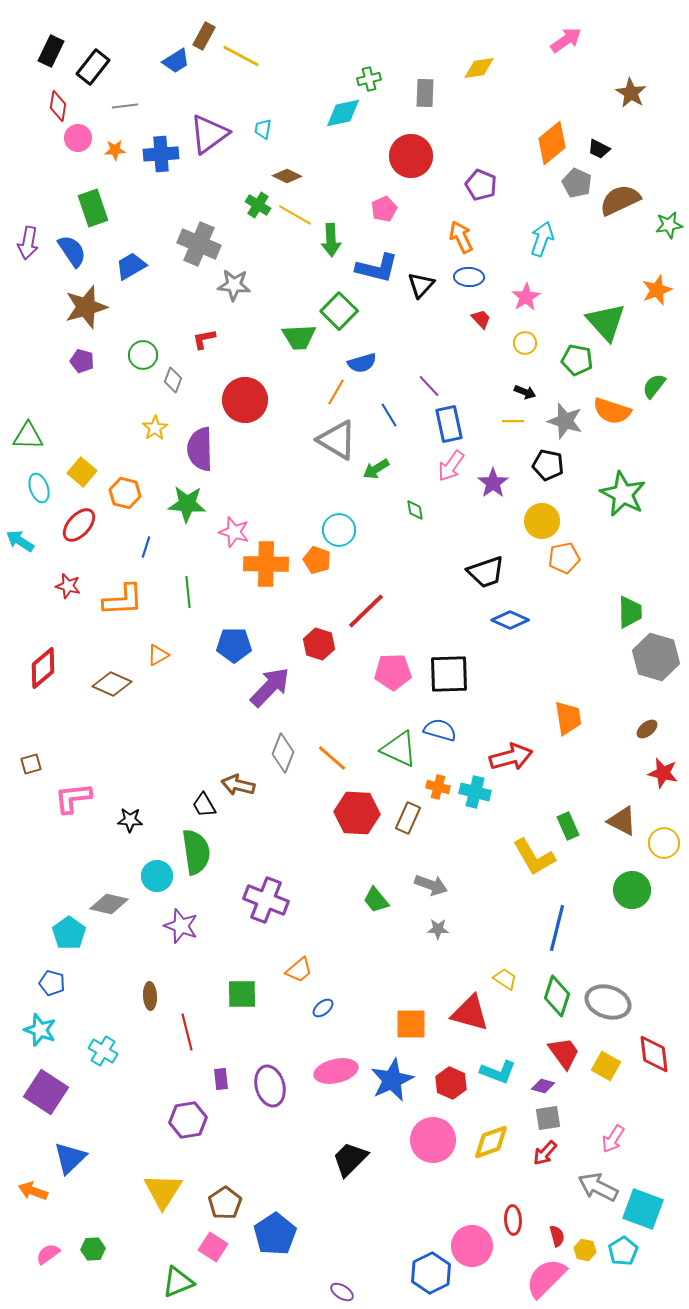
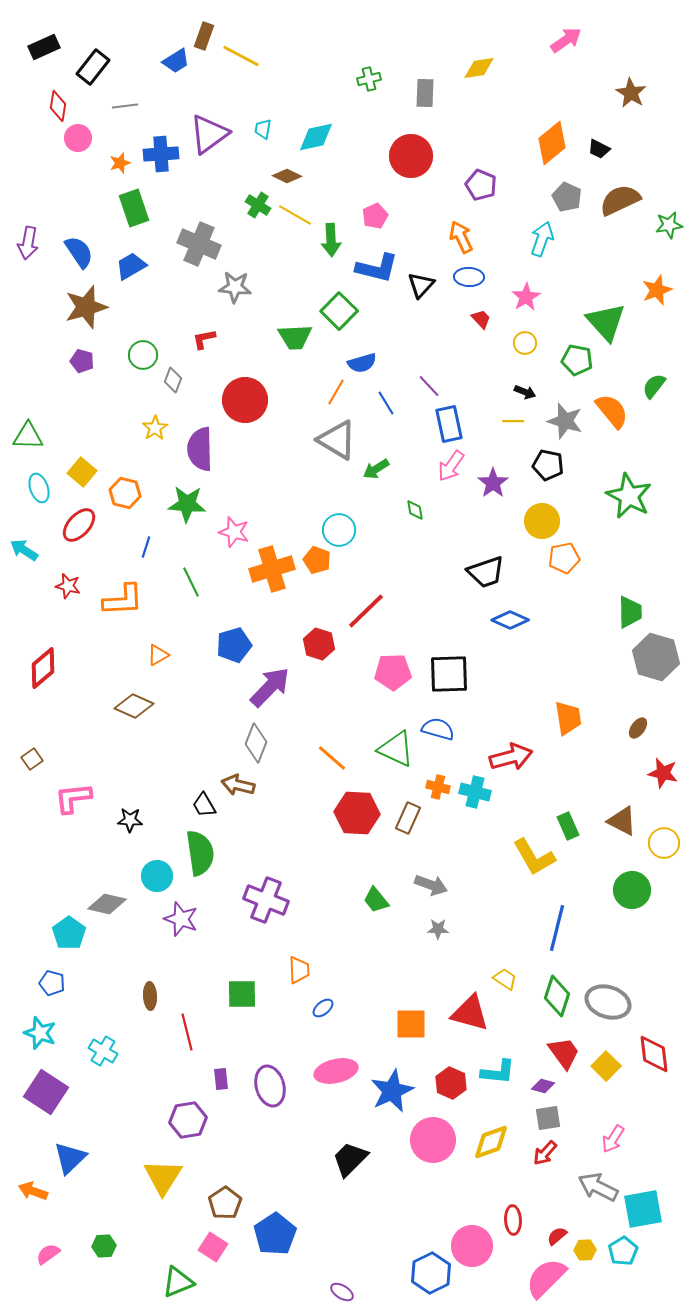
brown rectangle at (204, 36): rotated 8 degrees counterclockwise
black rectangle at (51, 51): moved 7 px left, 4 px up; rotated 40 degrees clockwise
cyan diamond at (343, 113): moved 27 px left, 24 px down
orange star at (115, 150): moved 5 px right, 13 px down; rotated 15 degrees counterclockwise
gray pentagon at (577, 183): moved 10 px left, 14 px down
green rectangle at (93, 208): moved 41 px right
pink pentagon at (384, 209): moved 9 px left, 7 px down
blue semicircle at (72, 251): moved 7 px right, 1 px down
gray star at (234, 285): moved 1 px right, 2 px down
green trapezoid at (299, 337): moved 4 px left
orange semicircle at (612, 411): rotated 147 degrees counterclockwise
blue line at (389, 415): moved 3 px left, 12 px up
green star at (623, 494): moved 6 px right, 2 px down
cyan arrow at (20, 541): moved 4 px right, 9 px down
orange cross at (266, 564): moved 6 px right, 5 px down; rotated 18 degrees counterclockwise
green line at (188, 592): moved 3 px right, 10 px up; rotated 20 degrees counterclockwise
blue pentagon at (234, 645): rotated 16 degrees counterclockwise
brown diamond at (112, 684): moved 22 px right, 22 px down
brown ellipse at (647, 729): moved 9 px left, 1 px up; rotated 15 degrees counterclockwise
blue semicircle at (440, 730): moved 2 px left, 1 px up
green triangle at (399, 749): moved 3 px left
gray diamond at (283, 753): moved 27 px left, 10 px up
brown square at (31, 764): moved 1 px right, 5 px up; rotated 20 degrees counterclockwise
green semicircle at (196, 852): moved 4 px right, 1 px down
gray diamond at (109, 904): moved 2 px left
purple star at (181, 926): moved 7 px up
orange trapezoid at (299, 970): rotated 52 degrees counterclockwise
cyan star at (40, 1030): moved 3 px down
yellow square at (606, 1066): rotated 16 degrees clockwise
cyan L-shape at (498, 1072): rotated 15 degrees counterclockwise
blue star at (392, 1080): moved 11 px down
yellow triangle at (163, 1191): moved 14 px up
cyan square at (643, 1209): rotated 30 degrees counterclockwise
red semicircle at (557, 1236): rotated 115 degrees counterclockwise
green hexagon at (93, 1249): moved 11 px right, 3 px up
yellow hexagon at (585, 1250): rotated 15 degrees counterclockwise
